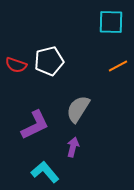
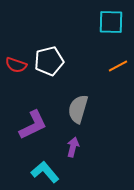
gray semicircle: rotated 16 degrees counterclockwise
purple L-shape: moved 2 px left
